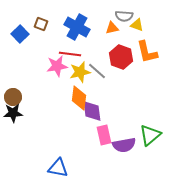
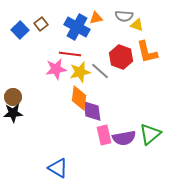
brown square: rotated 32 degrees clockwise
orange triangle: moved 16 px left, 10 px up
blue square: moved 4 px up
pink star: moved 1 px left, 3 px down
gray line: moved 3 px right
green triangle: moved 1 px up
purple semicircle: moved 7 px up
blue triangle: rotated 20 degrees clockwise
